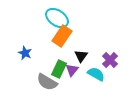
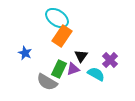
purple triangle: moved 1 px right, 1 px up; rotated 32 degrees clockwise
